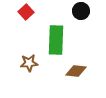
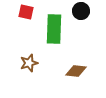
red square: rotated 35 degrees counterclockwise
green rectangle: moved 2 px left, 11 px up
brown star: rotated 12 degrees counterclockwise
